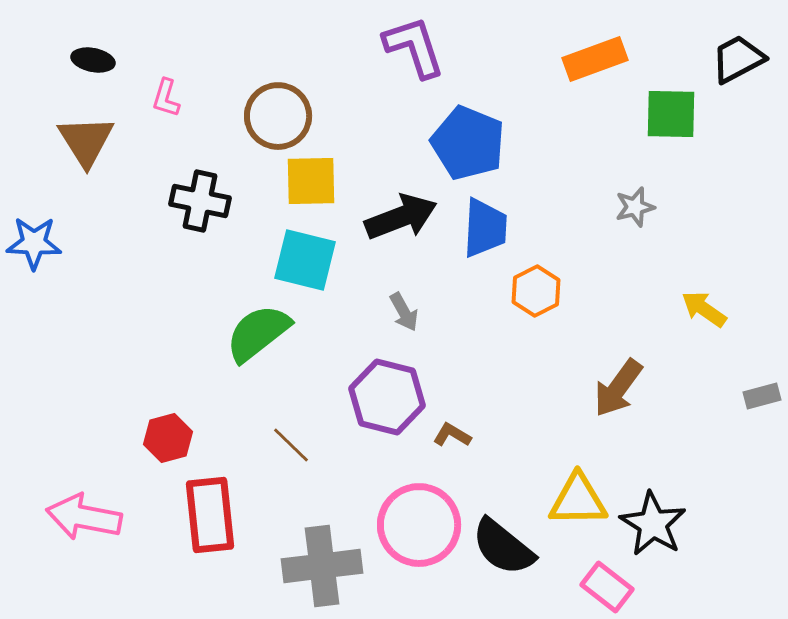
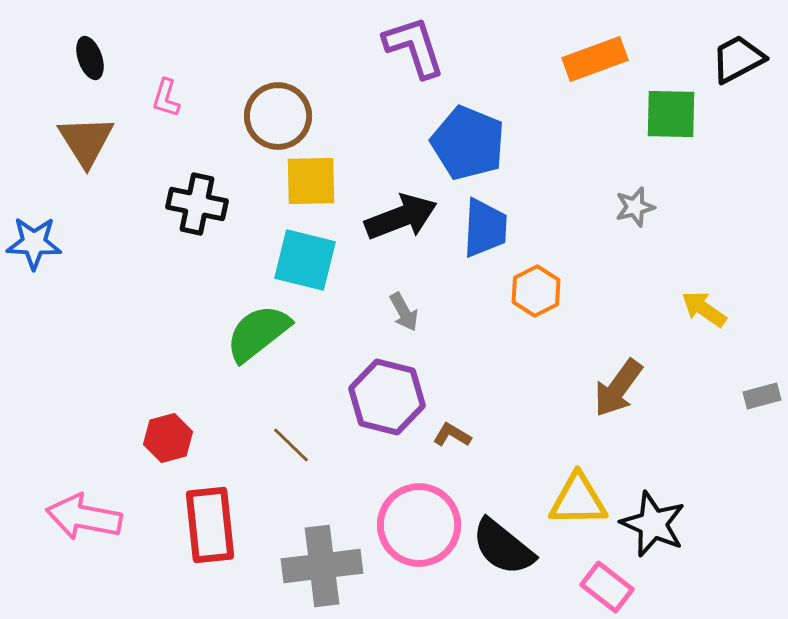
black ellipse: moved 3 px left, 2 px up; rotated 60 degrees clockwise
black cross: moved 3 px left, 3 px down
red rectangle: moved 10 px down
black star: rotated 8 degrees counterclockwise
